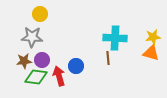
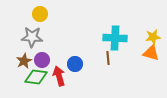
brown star: rotated 21 degrees counterclockwise
blue circle: moved 1 px left, 2 px up
